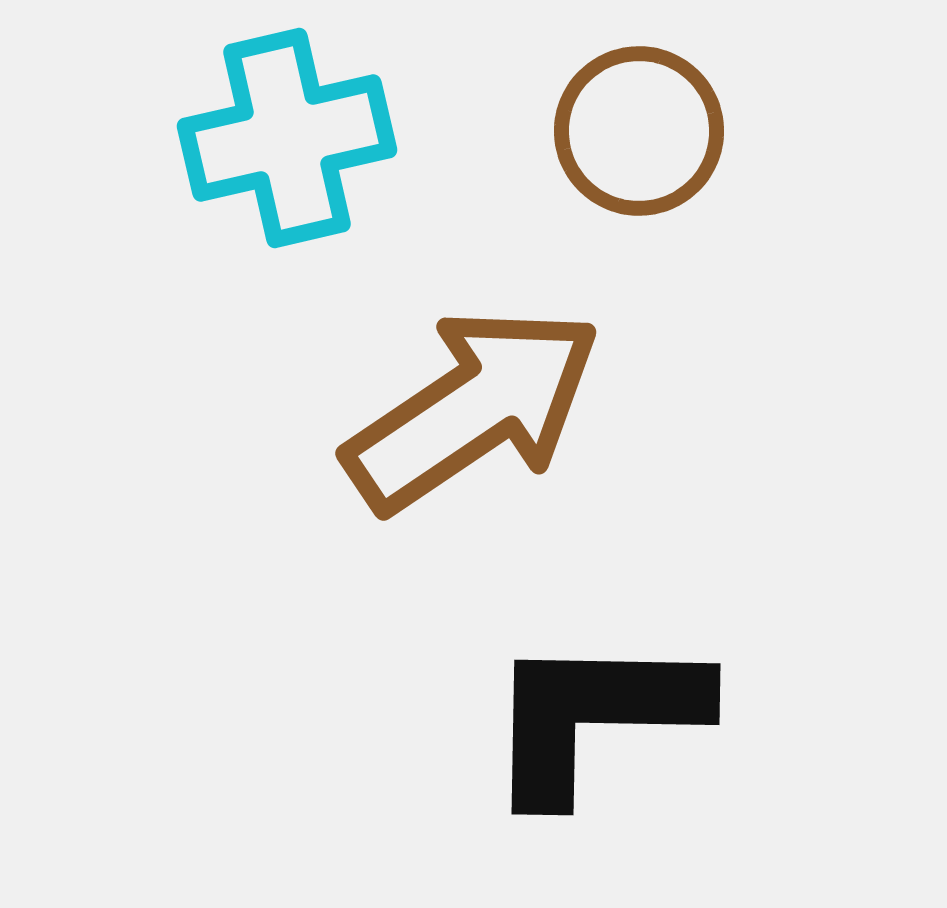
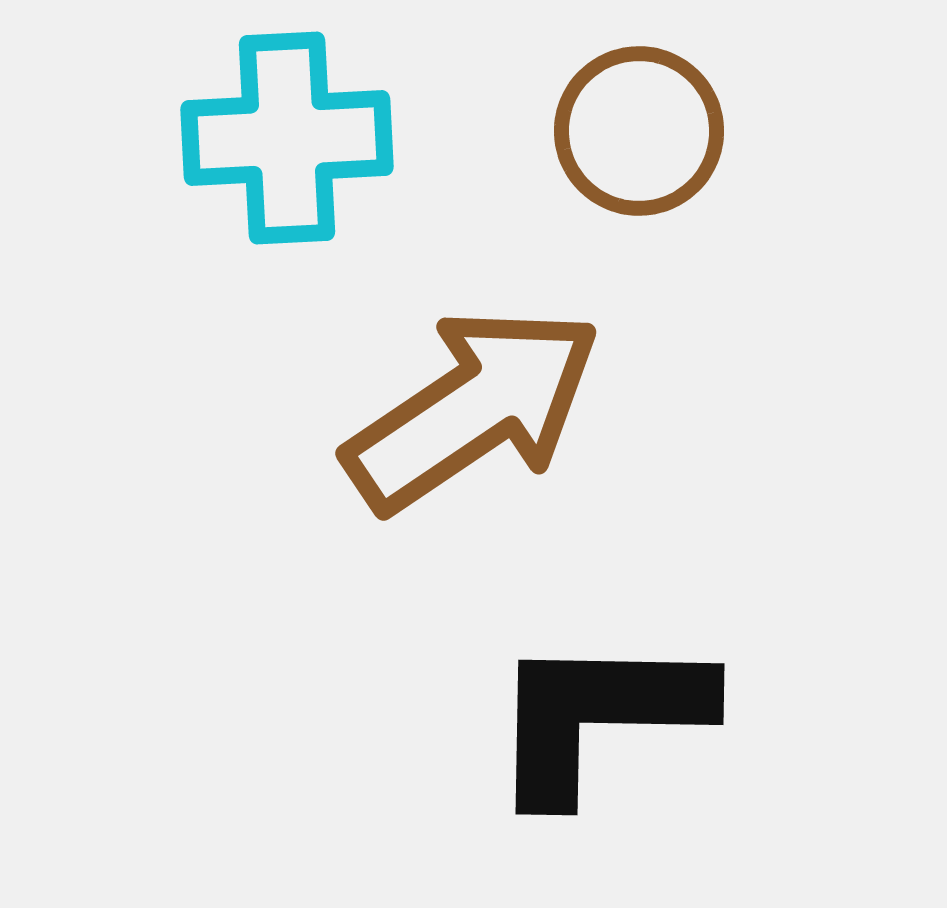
cyan cross: rotated 10 degrees clockwise
black L-shape: moved 4 px right
